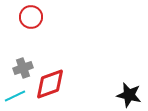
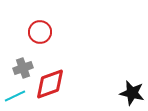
red circle: moved 9 px right, 15 px down
black star: moved 3 px right, 2 px up
